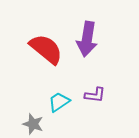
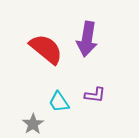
cyan trapezoid: rotated 90 degrees counterclockwise
gray star: rotated 20 degrees clockwise
